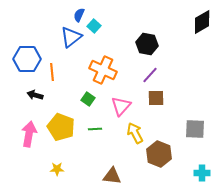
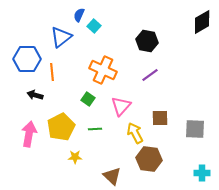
blue triangle: moved 10 px left
black hexagon: moved 3 px up
purple line: rotated 12 degrees clockwise
brown square: moved 4 px right, 20 px down
yellow pentagon: rotated 24 degrees clockwise
brown hexagon: moved 10 px left, 5 px down; rotated 15 degrees counterclockwise
yellow star: moved 18 px right, 12 px up
brown triangle: rotated 36 degrees clockwise
